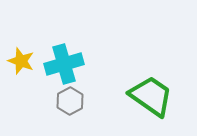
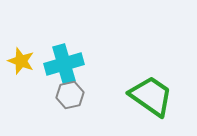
gray hexagon: moved 6 px up; rotated 16 degrees clockwise
